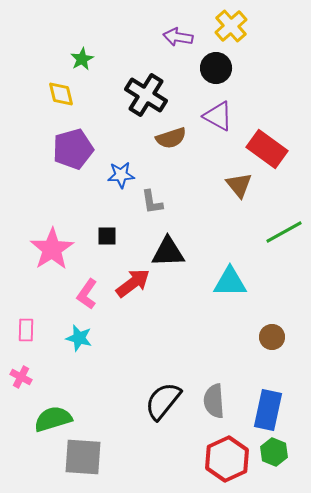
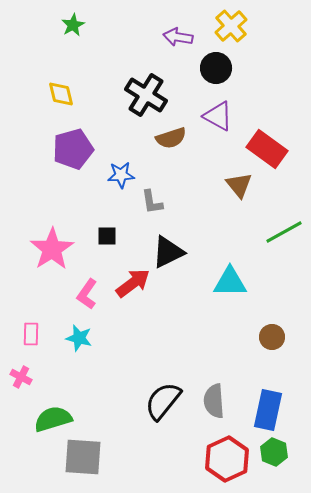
green star: moved 9 px left, 34 px up
black triangle: rotated 24 degrees counterclockwise
pink rectangle: moved 5 px right, 4 px down
